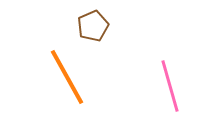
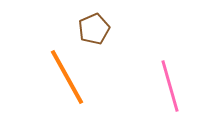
brown pentagon: moved 1 px right, 3 px down
